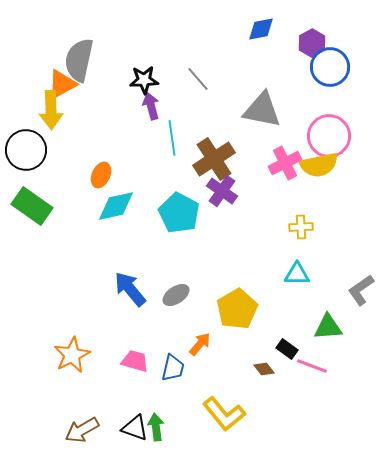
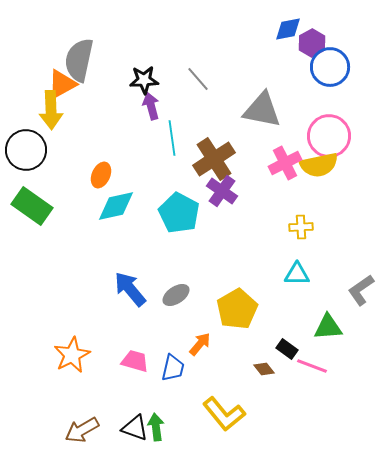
blue diamond: moved 27 px right
